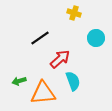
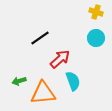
yellow cross: moved 22 px right, 1 px up
